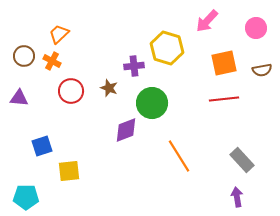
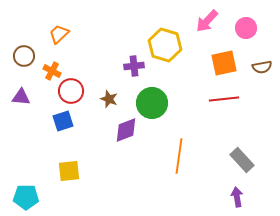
pink circle: moved 10 px left
yellow hexagon: moved 2 px left, 3 px up
orange cross: moved 10 px down
brown semicircle: moved 3 px up
brown star: moved 11 px down
purple triangle: moved 2 px right, 1 px up
blue square: moved 21 px right, 25 px up
orange line: rotated 40 degrees clockwise
